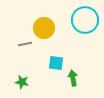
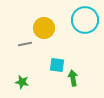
cyan square: moved 1 px right, 2 px down
